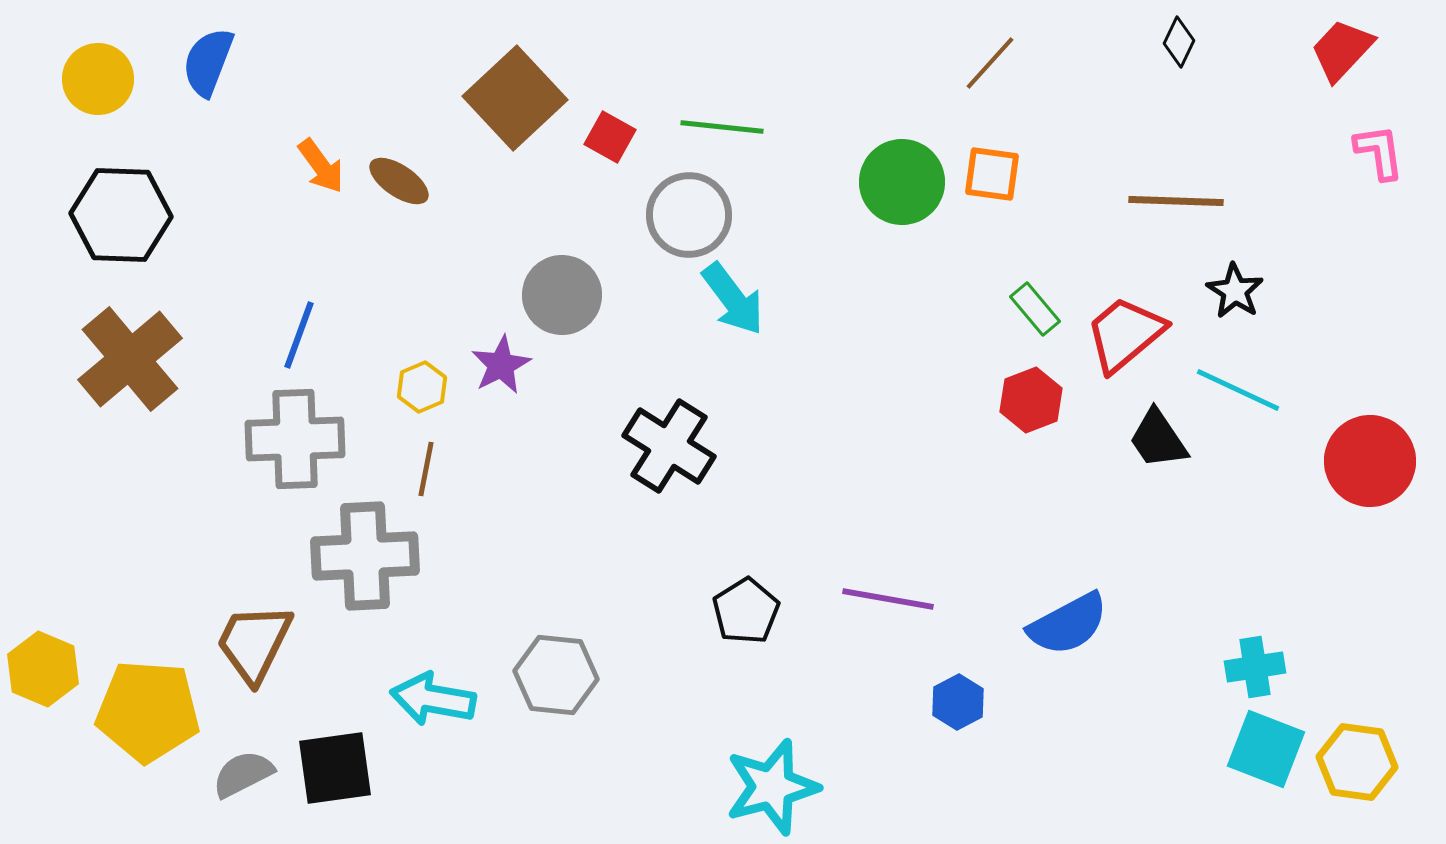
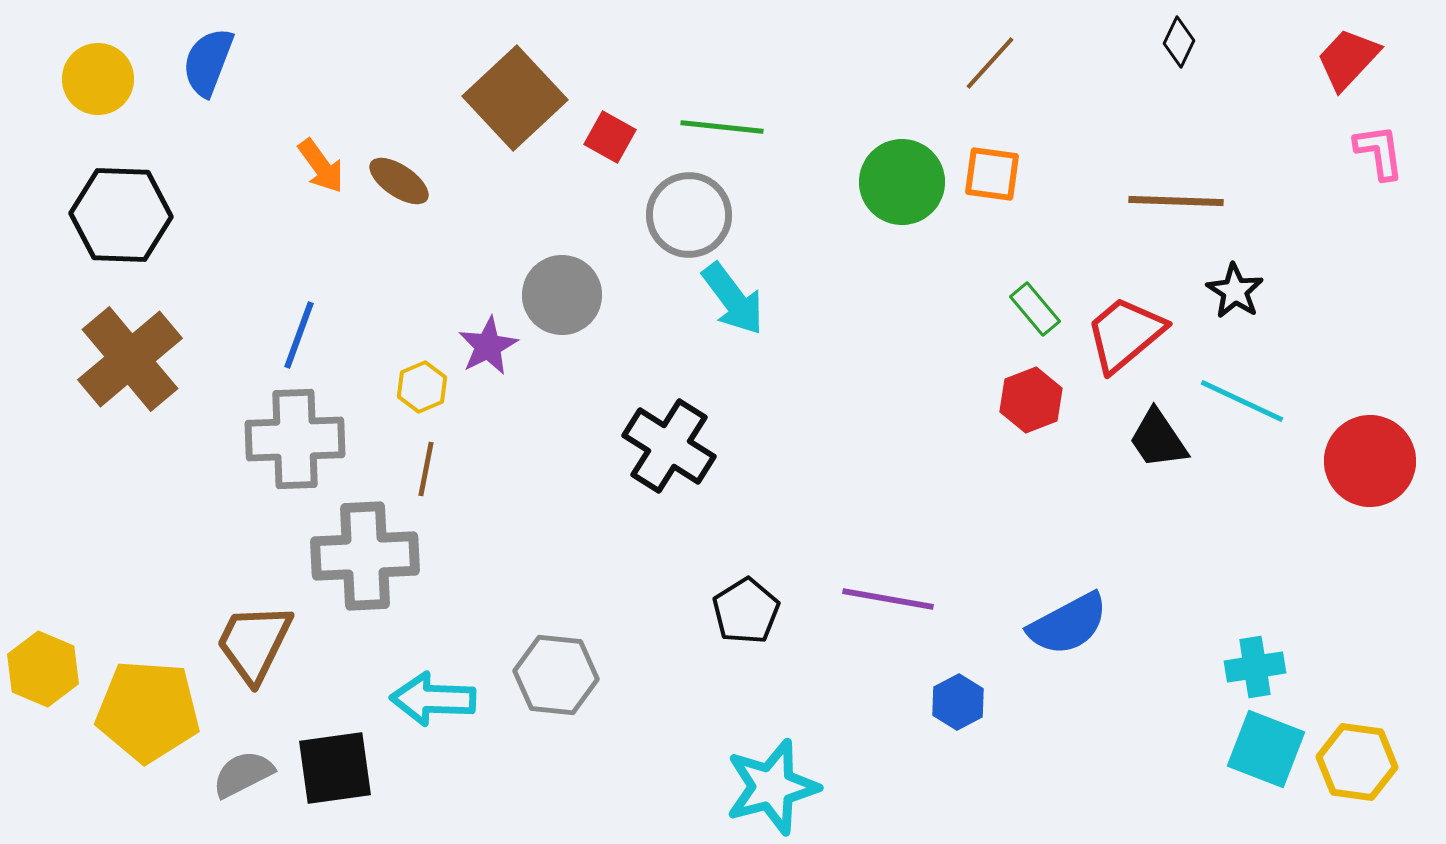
red trapezoid at (1342, 50): moved 6 px right, 9 px down
purple star at (501, 365): moved 13 px left, 19 px up
cyan line at (1238, 390): moved 4 px right, 11 px down
cyan arrow at (433, 699): rotated 8 degrees counterclockwise
